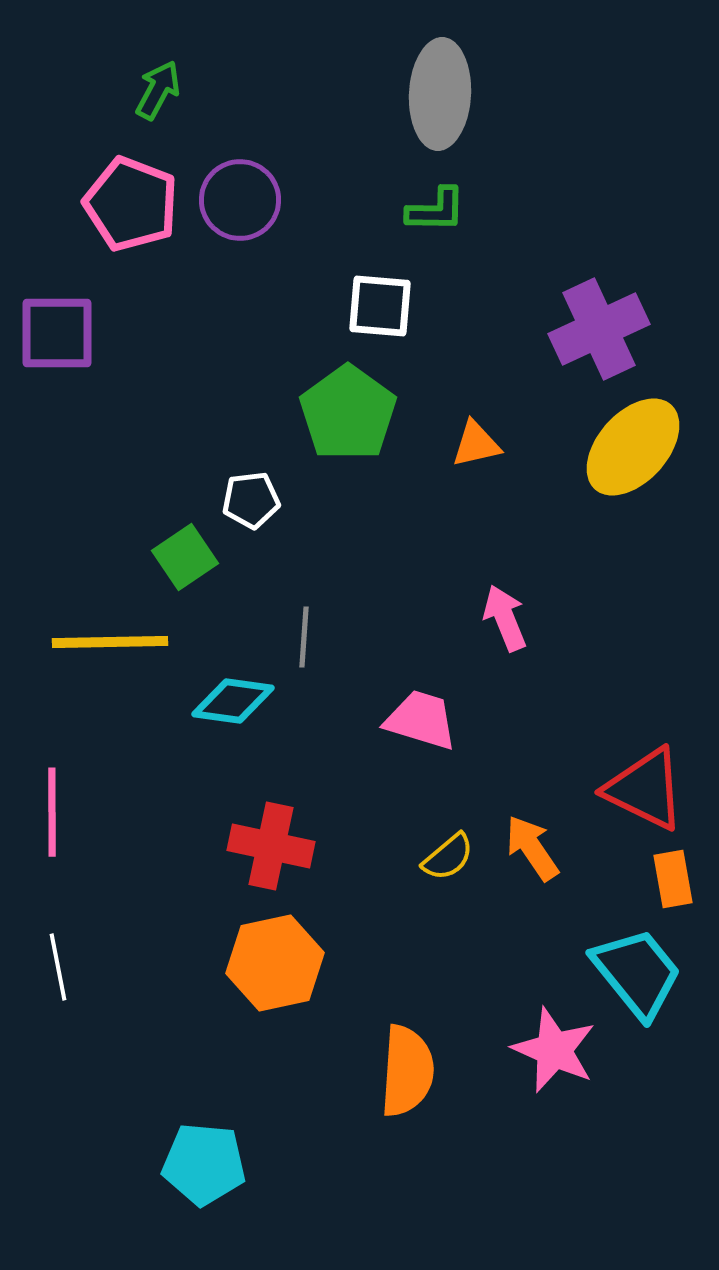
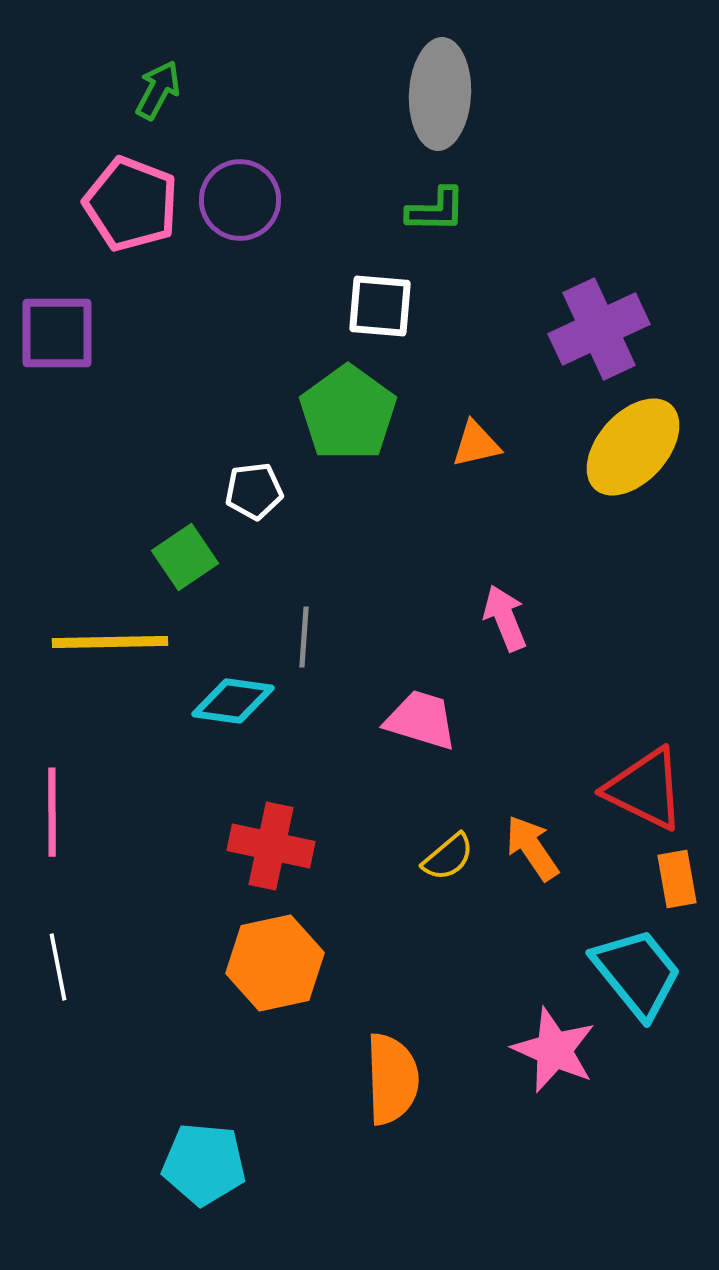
white pentagon: moved 3 px right, 9 px up
orange rectangle: moved 4 px right
orange semicircle: moved 15 px left, 8 px down; rotated 6 degrees counterclockwise
